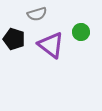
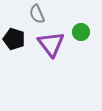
gray semicircle: rotated 84 degrees clockwise
purple triangle: moved 1 px up; rotated 16 degrees clockwise
